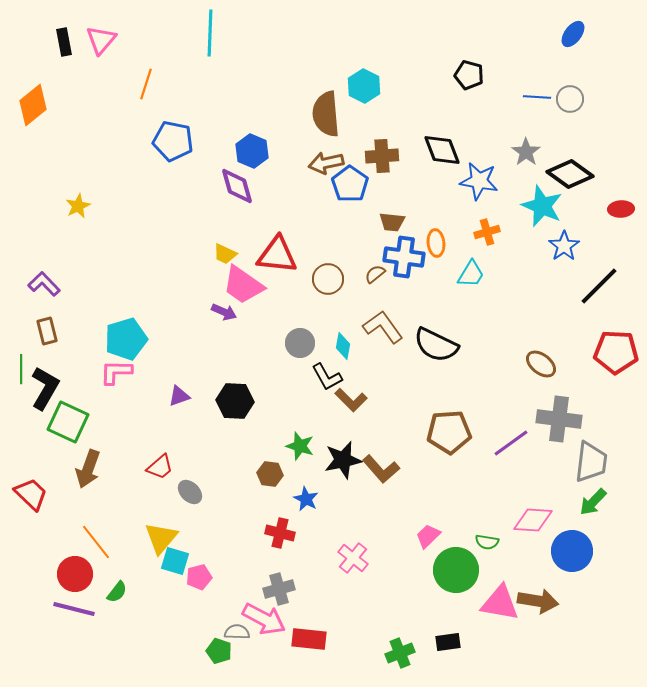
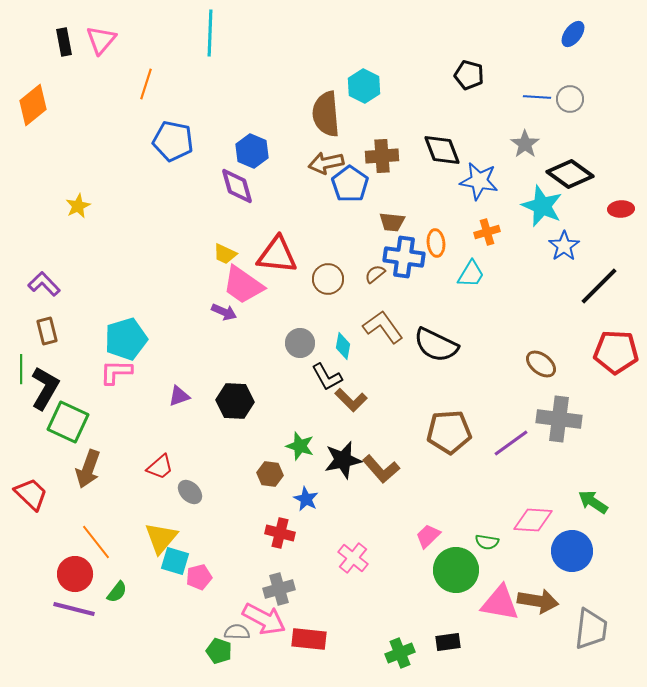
gray star at (526, 152): moved 1 px left, 8 px up
gray trapezoid at (591, 462): moved 167 px down
green arrow at (593, 502): rotated 80 degrees clockwise
